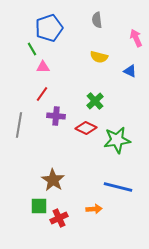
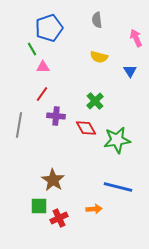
blue triangle: rotated 32 degrees clockwise
red diamond: rotated 35 degrees clockwise
